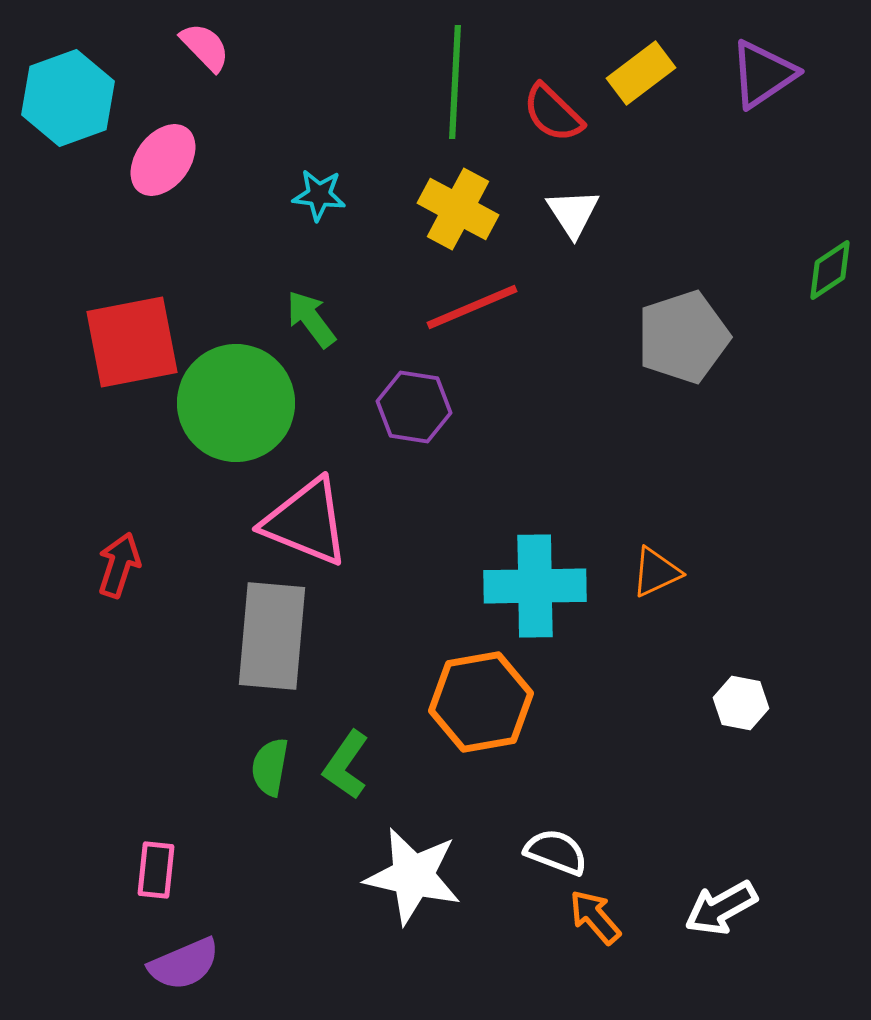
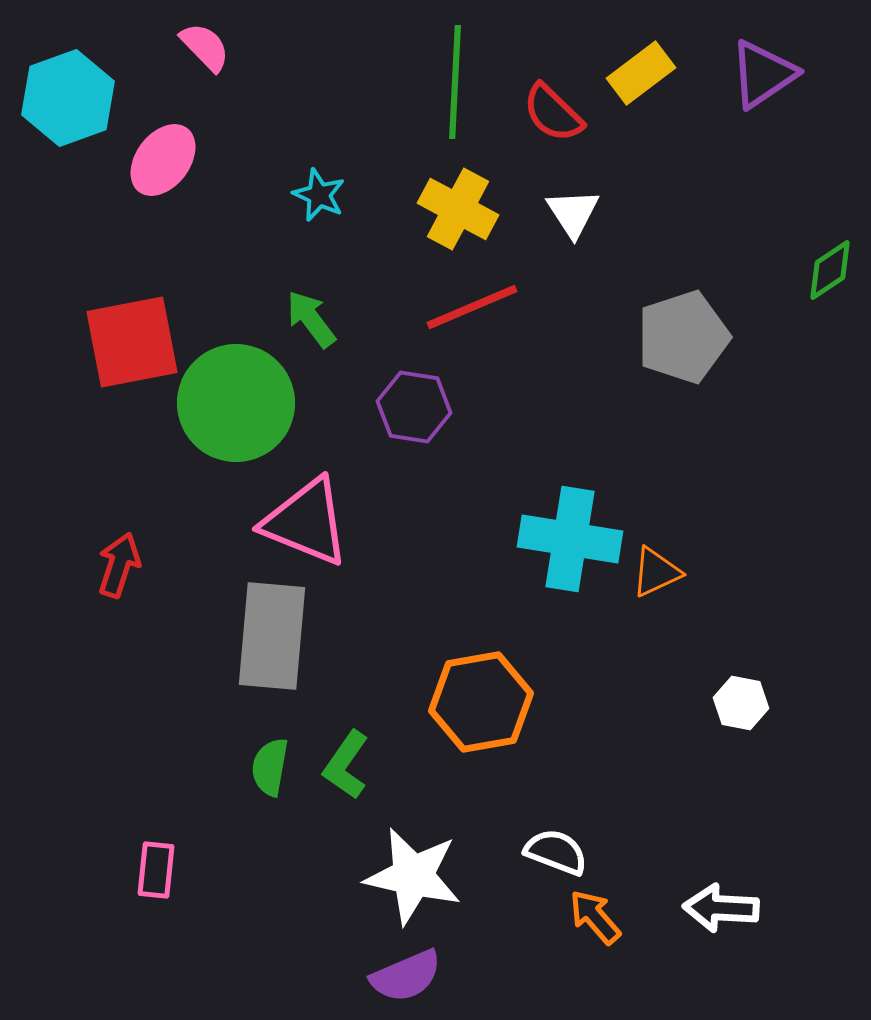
cyan star: rotated 18 degrees clockwise
cyan cross: moved 35 px right, 47 px up; rotated 10 degrees clockwise
white arrow: rotated 32 degrees clockwise
purple semicircle: moved 222 px right, 12 px down
